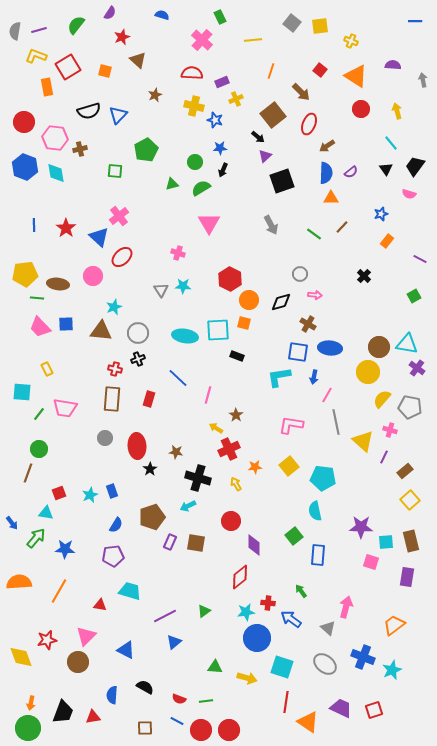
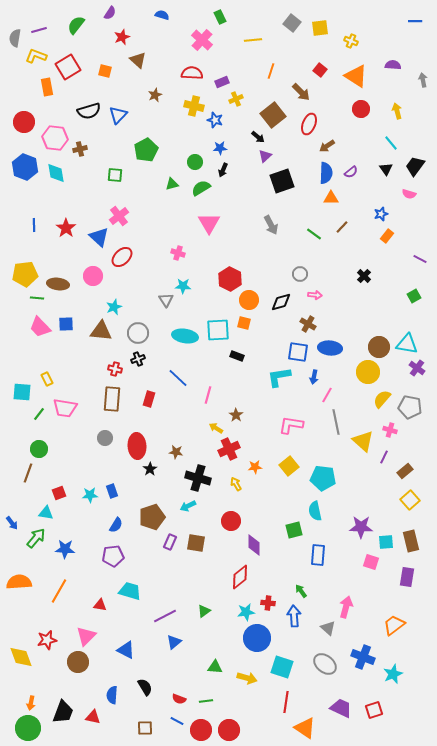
yellow square at (320, 26): moved 2 px down
gray semicircle at (15, 31): moved 7 px down
green square at (115, 171): moved 4 px down
orange rectangle at (387, 241): moved 5 px up
gray triangle at (161, 290): moved 5 px right, 10 px down
yellow rectangle at (47, 369): moved 10 px down
cyan star at (90, 495): rotated 21 degrees clockwise
green square at (294, 536): moved 6 px up; rotated 24 degrees clockwise
blue arrow at (291, 619): moved 3 px right, 3 px up; rotated 50 degrees clockwise
cyan star at (392, 670): moved 1 px right, 4 px down
black semicircle at (145, 687): rotated 30 degrees clockwise
red triangle at (93, 717): rotated 21 degrees clockwise
orange triangle at (308, 722): moved 3 px left, 6 px down
